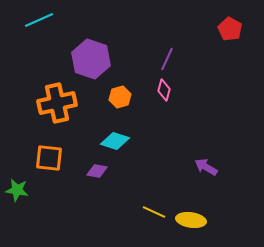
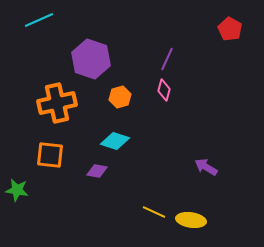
orange square: moved 1 px right, 3 px up
